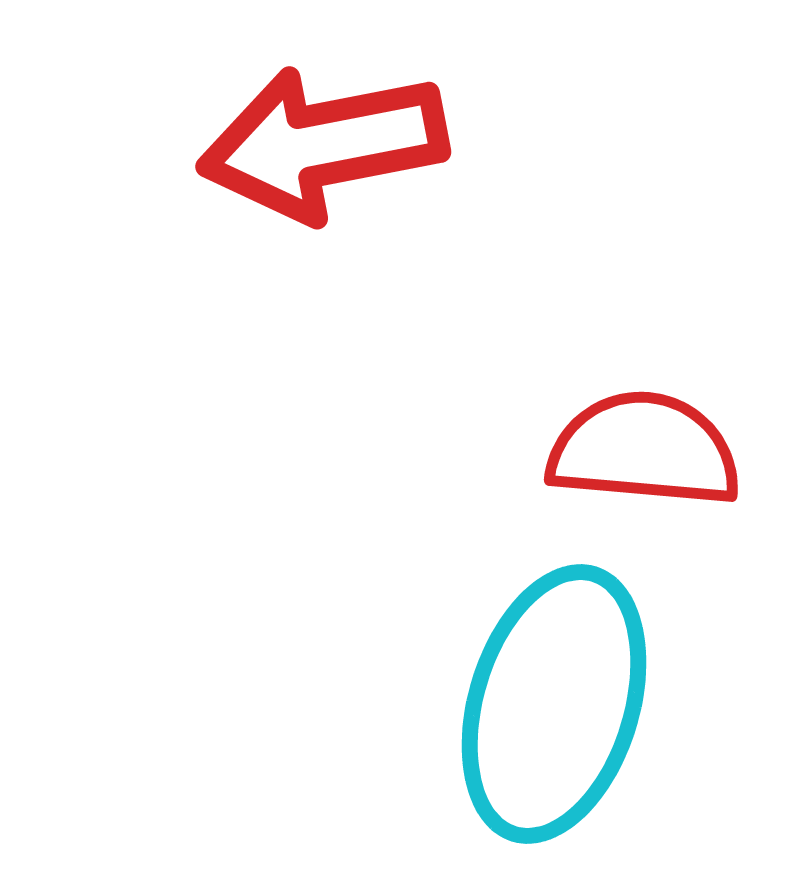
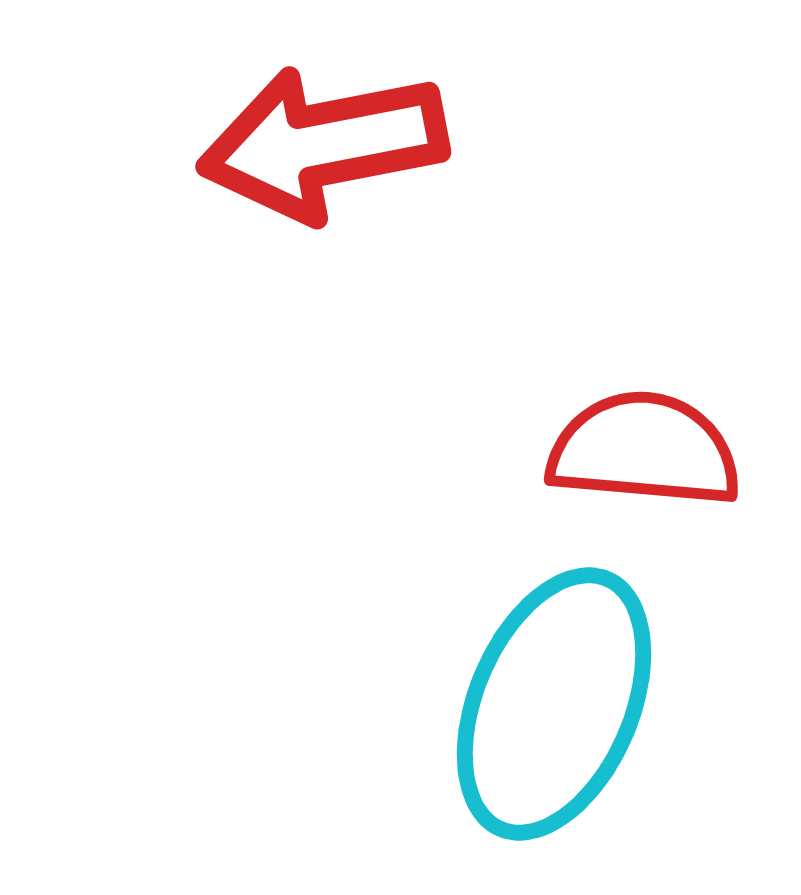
cyan ellipse: rotated 6 degrees clockwise
